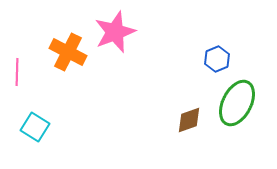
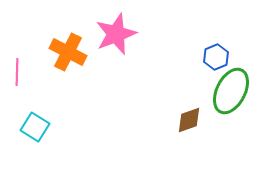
pink star: moved 1 px right, 2 px down
blue hexagon: moved 1 px left, 2 px up
green ellipse: moved 6 px left, 12 px up
